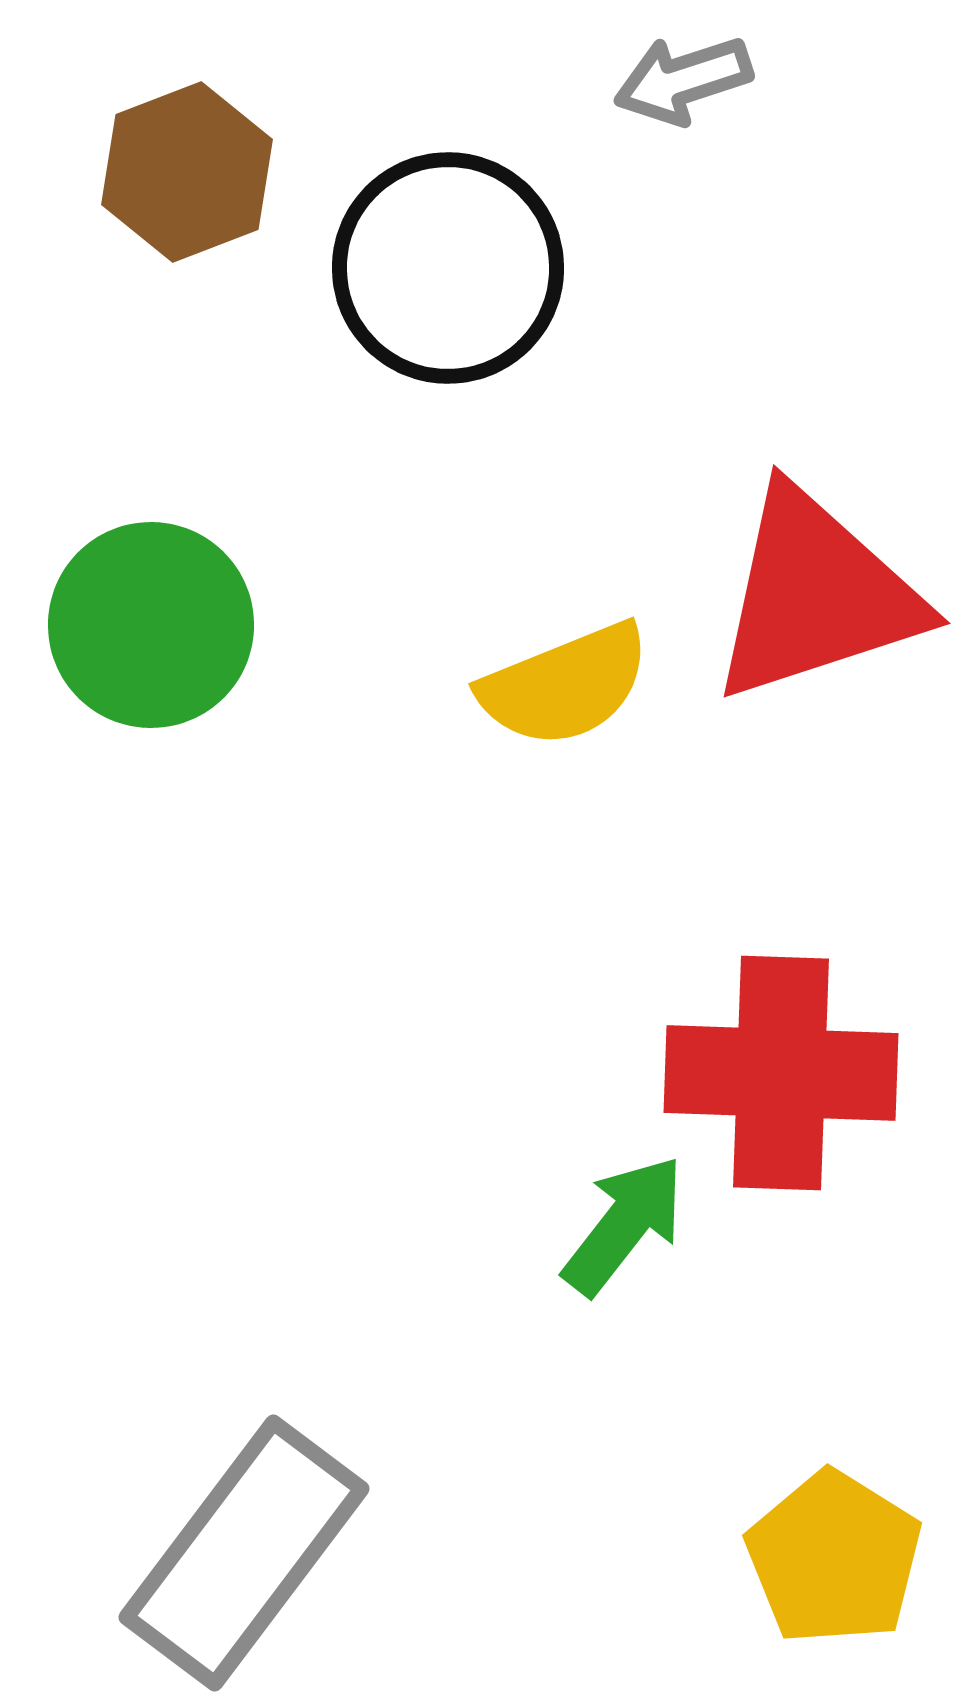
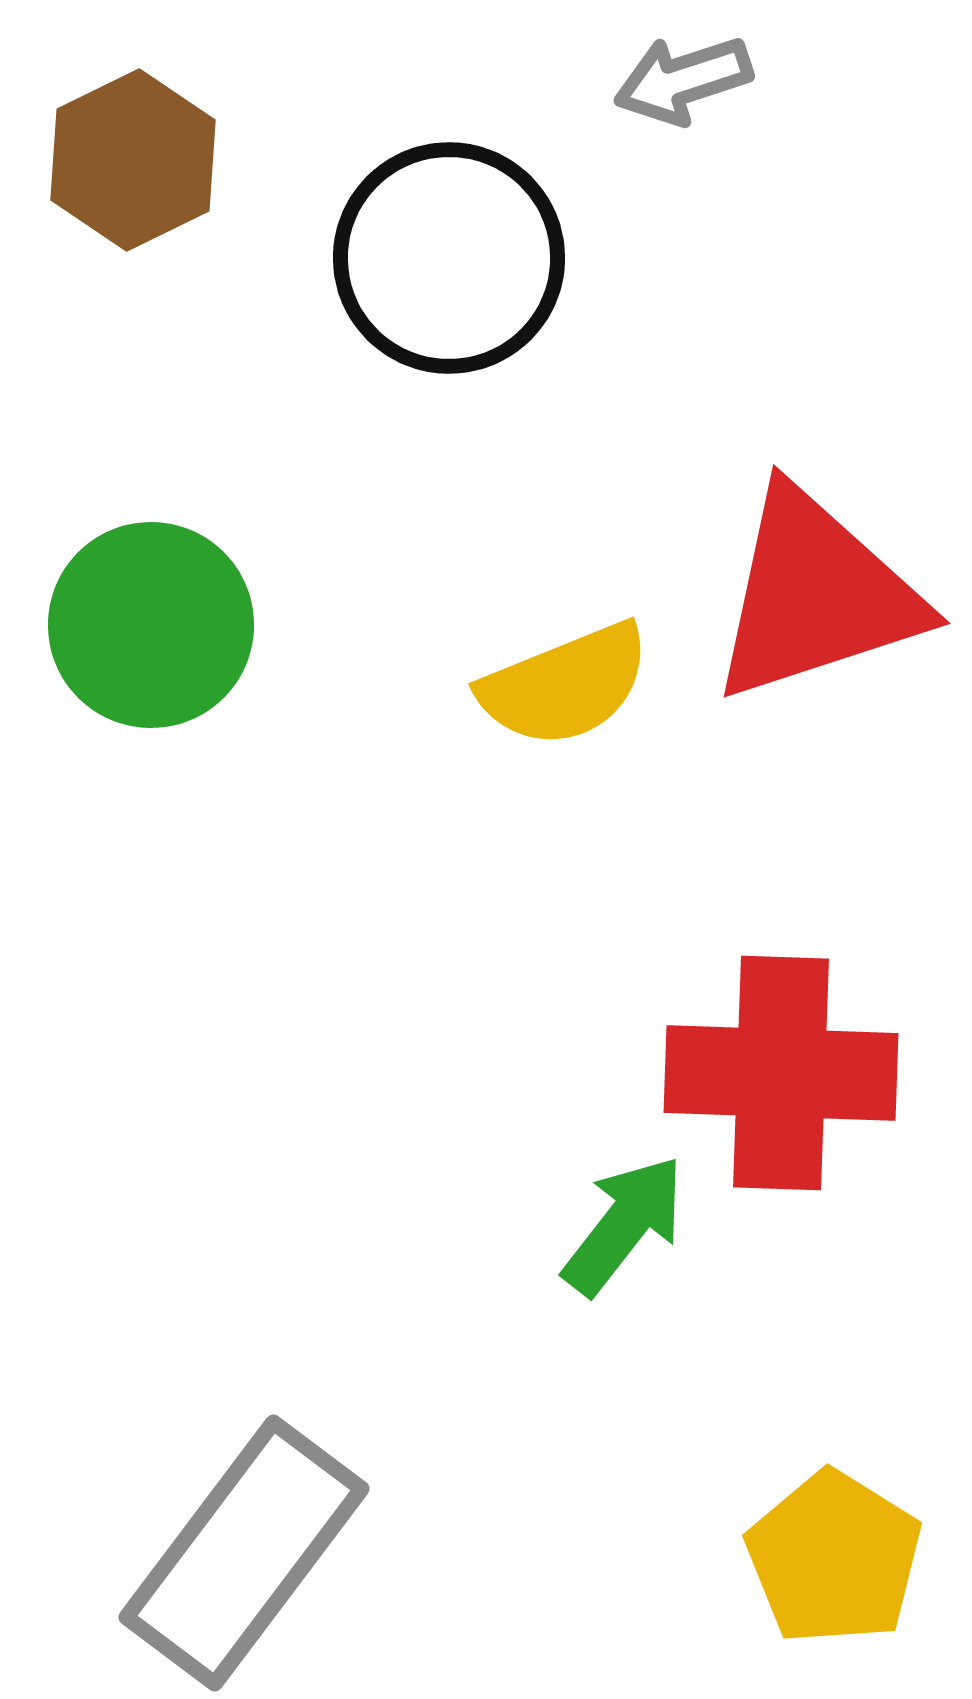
brown hexagon: moved 54 px left, 12 px up; rotated 5 degrees counterclockwise
black circle: moved 1 px right, 10 px up
